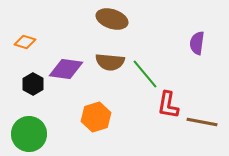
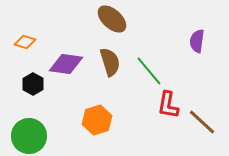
brown ellipse: rotated 24 degrees clockwise
purple semicircle: moved 2 px up
brown semicircle: rotated 112 degrees counterclockwise
purple diamond: moved 5 px up
green line: moved 4 px right, 3 px up
orange hexagon: moved 1 px right, 3 px down
brown line: rotated 32 degrees clockwise
green circle: moved 2 px down
